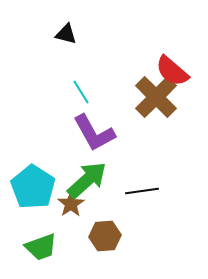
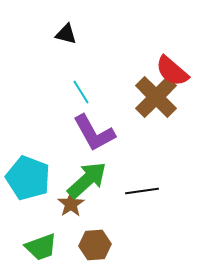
cyan pentagon: moved 5 px left, 9 px up; rotated 12 degrees counterclockwise
brown hexagon: moved 10 px left, 9 px down
